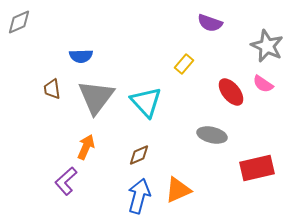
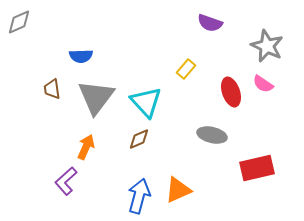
yellow rectangle: moved 2 px right, 5 px down
red ellipse: rotated 20 degrees clockwise
brown diamond: moved 16 px up
